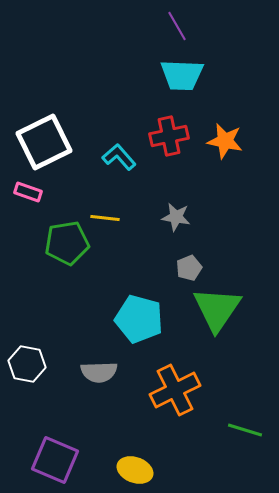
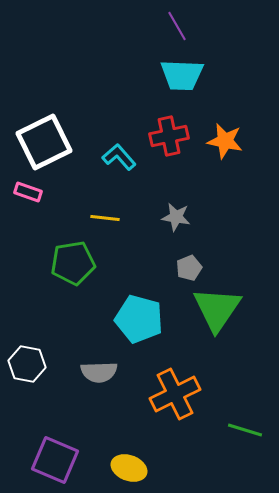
green pentagon: moved 6 px right, 20 px down
orange cross: moved 4 px down
yellow ellipse: moved 6 px left, 2 px up
